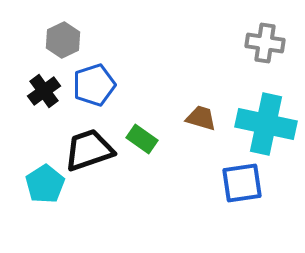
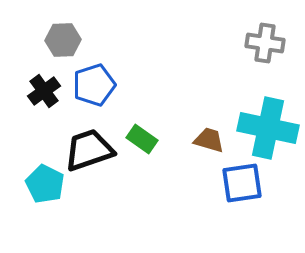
gray hexagon: rotated 24 degrees clockwise
brown trapezoid: moved 8 px right, 22 px down
cyan cross: moved 2 px right, 4 px down
cyan pentagon: rotated 12 degrees counterclockwise
